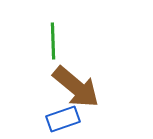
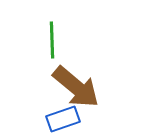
green line: moved 1 px left, 1 px up
